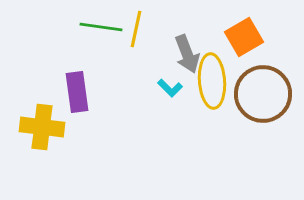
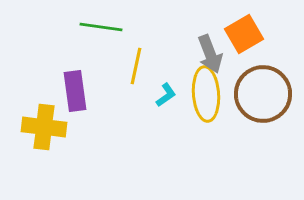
yellow line: moved 37 px down
orange square: moved 3 px up
gray arrow: moved 23 px right
yellow ellipse: moved 6 px left, 13 px down
cyan L-shape: moved 4 px left, 7 px down; rotated 80 degrees counterclockwise
purple rectangle: moved 2 px left, 1 px up
yellow cross: moved 2 px right
